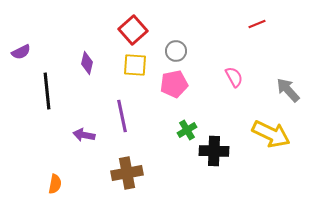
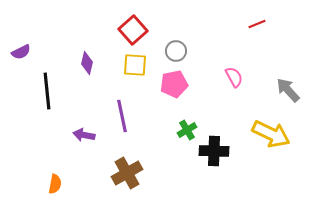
brown cross: rotated 20 degrees counterclockwise
